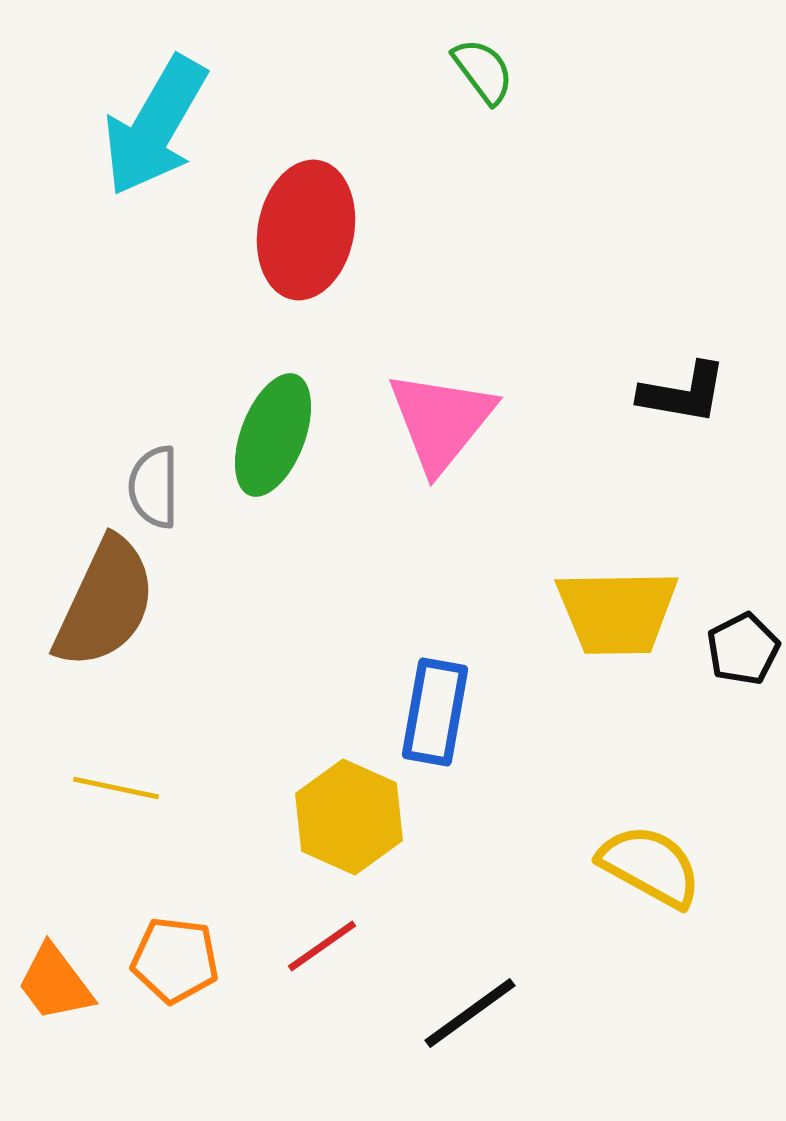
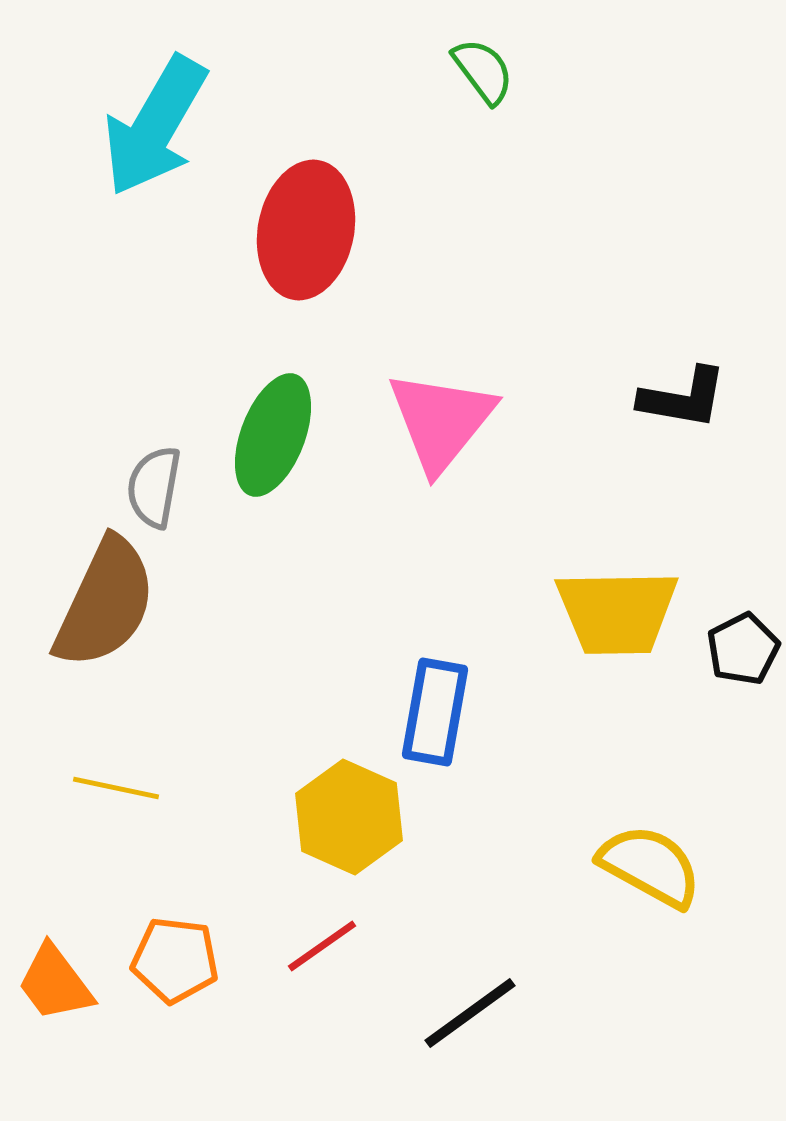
black L-shape: moved 5 px down
gray semicircle: rotated 10 degrees clockwise
